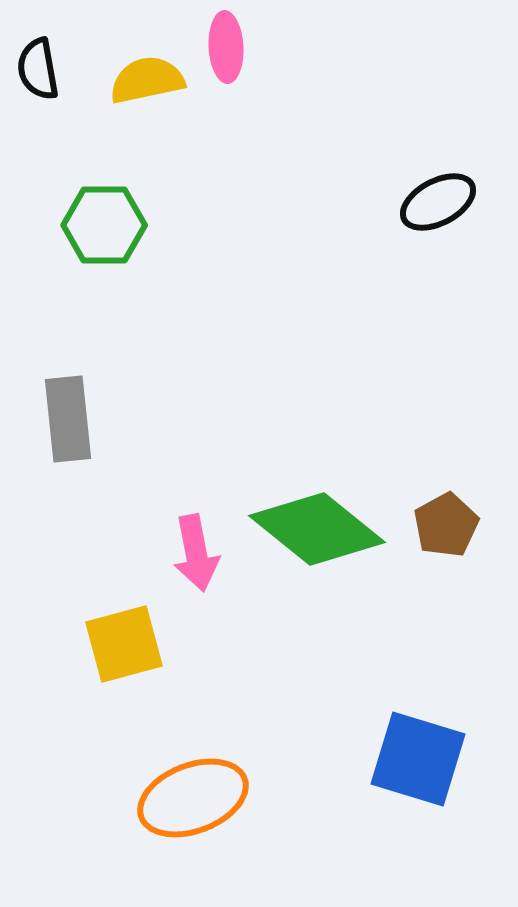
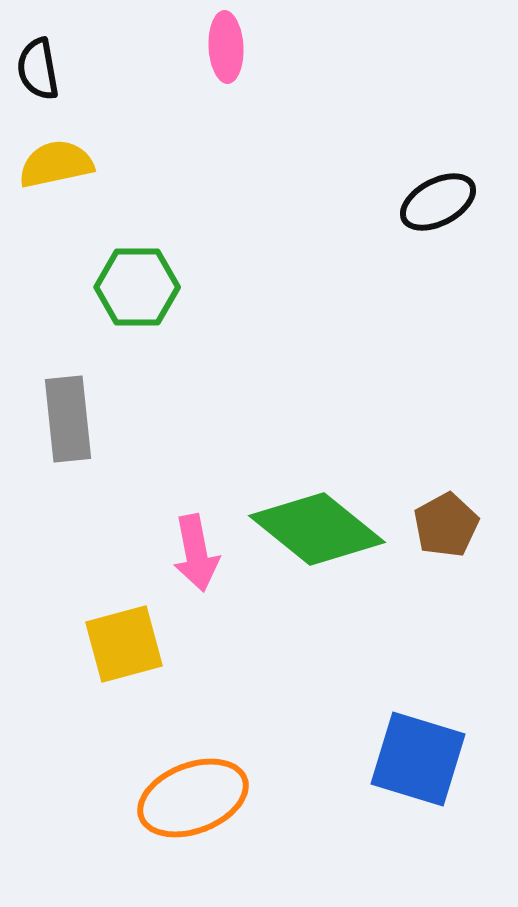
yellow semicircle: moved 91 px left, 84 px down
green hexagon: moved 33 px right, 62 px down
